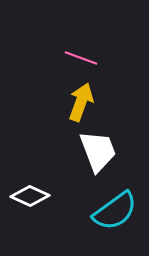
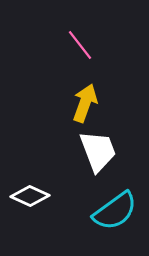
pink line: moved 1 px left, 13 px up; rotated 32 degrees clockwise
yellow arrow: moved 4 px right, 1 px down
